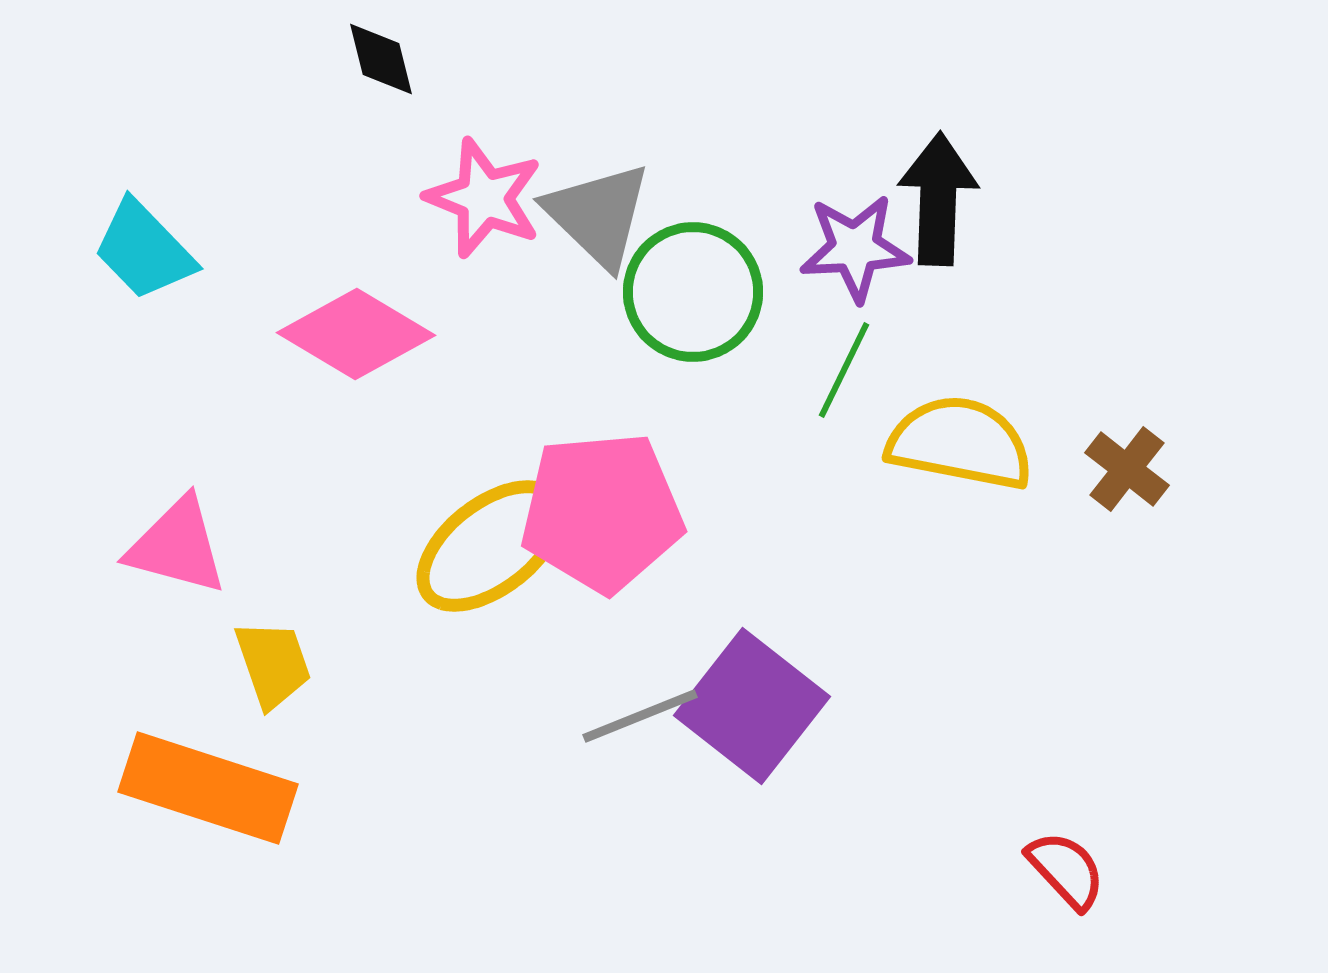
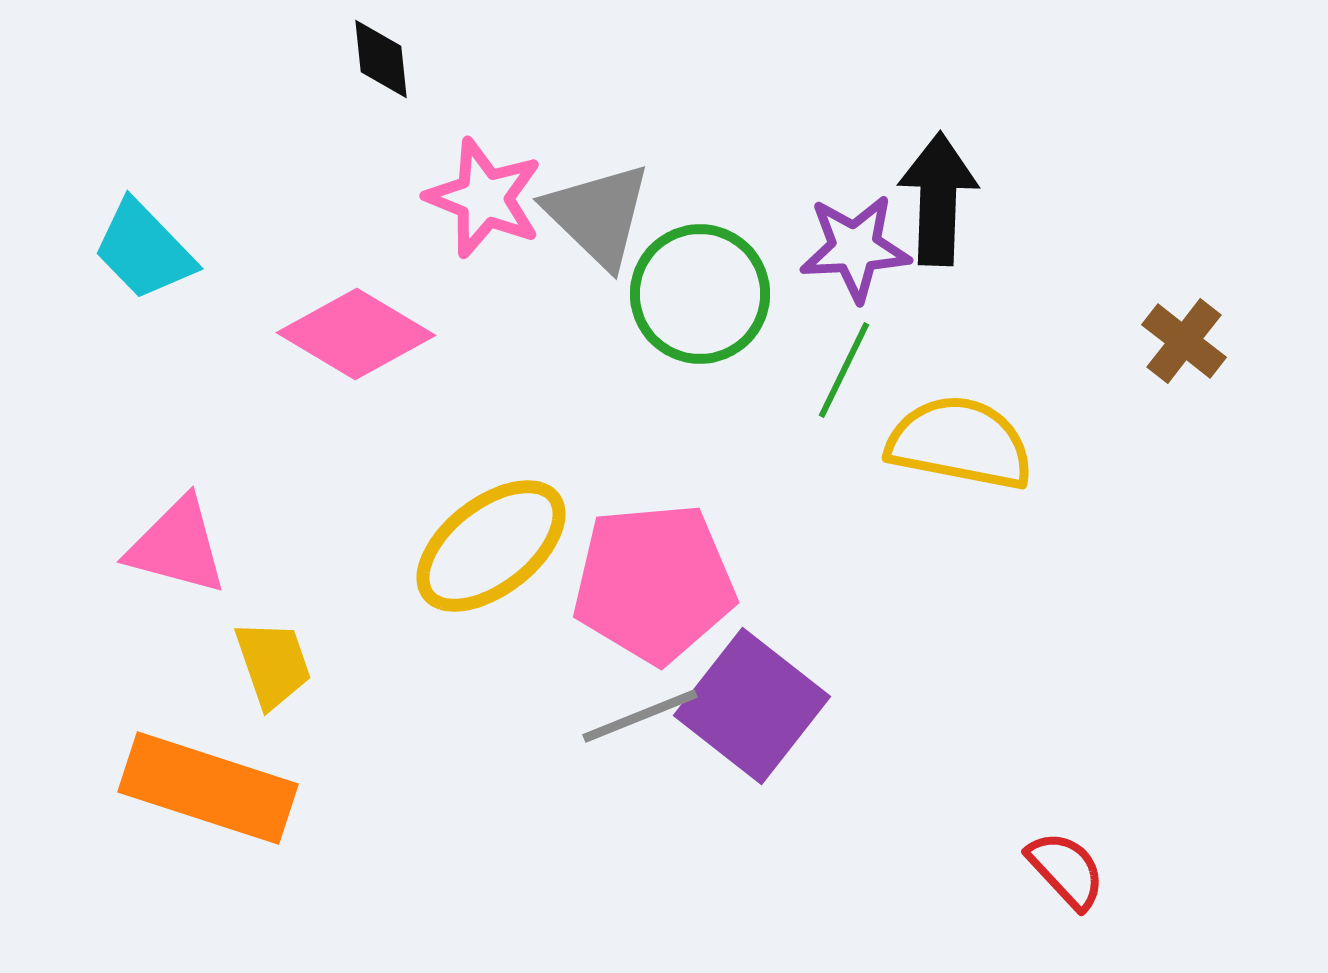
black diamond: rotated 8 degrees clockwise
green circle: moved 7 px right, 2 px down
brown cross: moved 57 px right, 128 px up
pink pentagon: moved 52 px right, 71 px down
